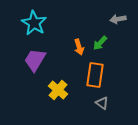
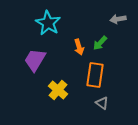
cyan star: moved 14 px right
